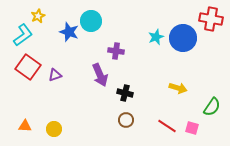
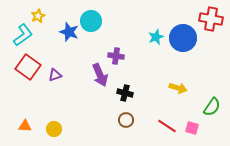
purple cross: moved 5 px down
